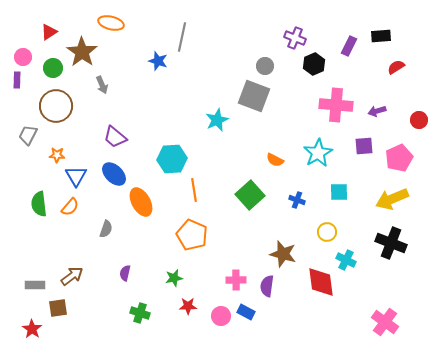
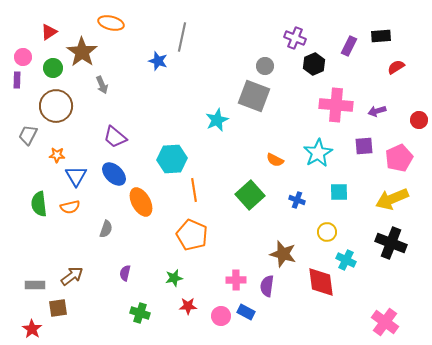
orange semicircle at (70, 207): rotated 36 degrees clockwise
